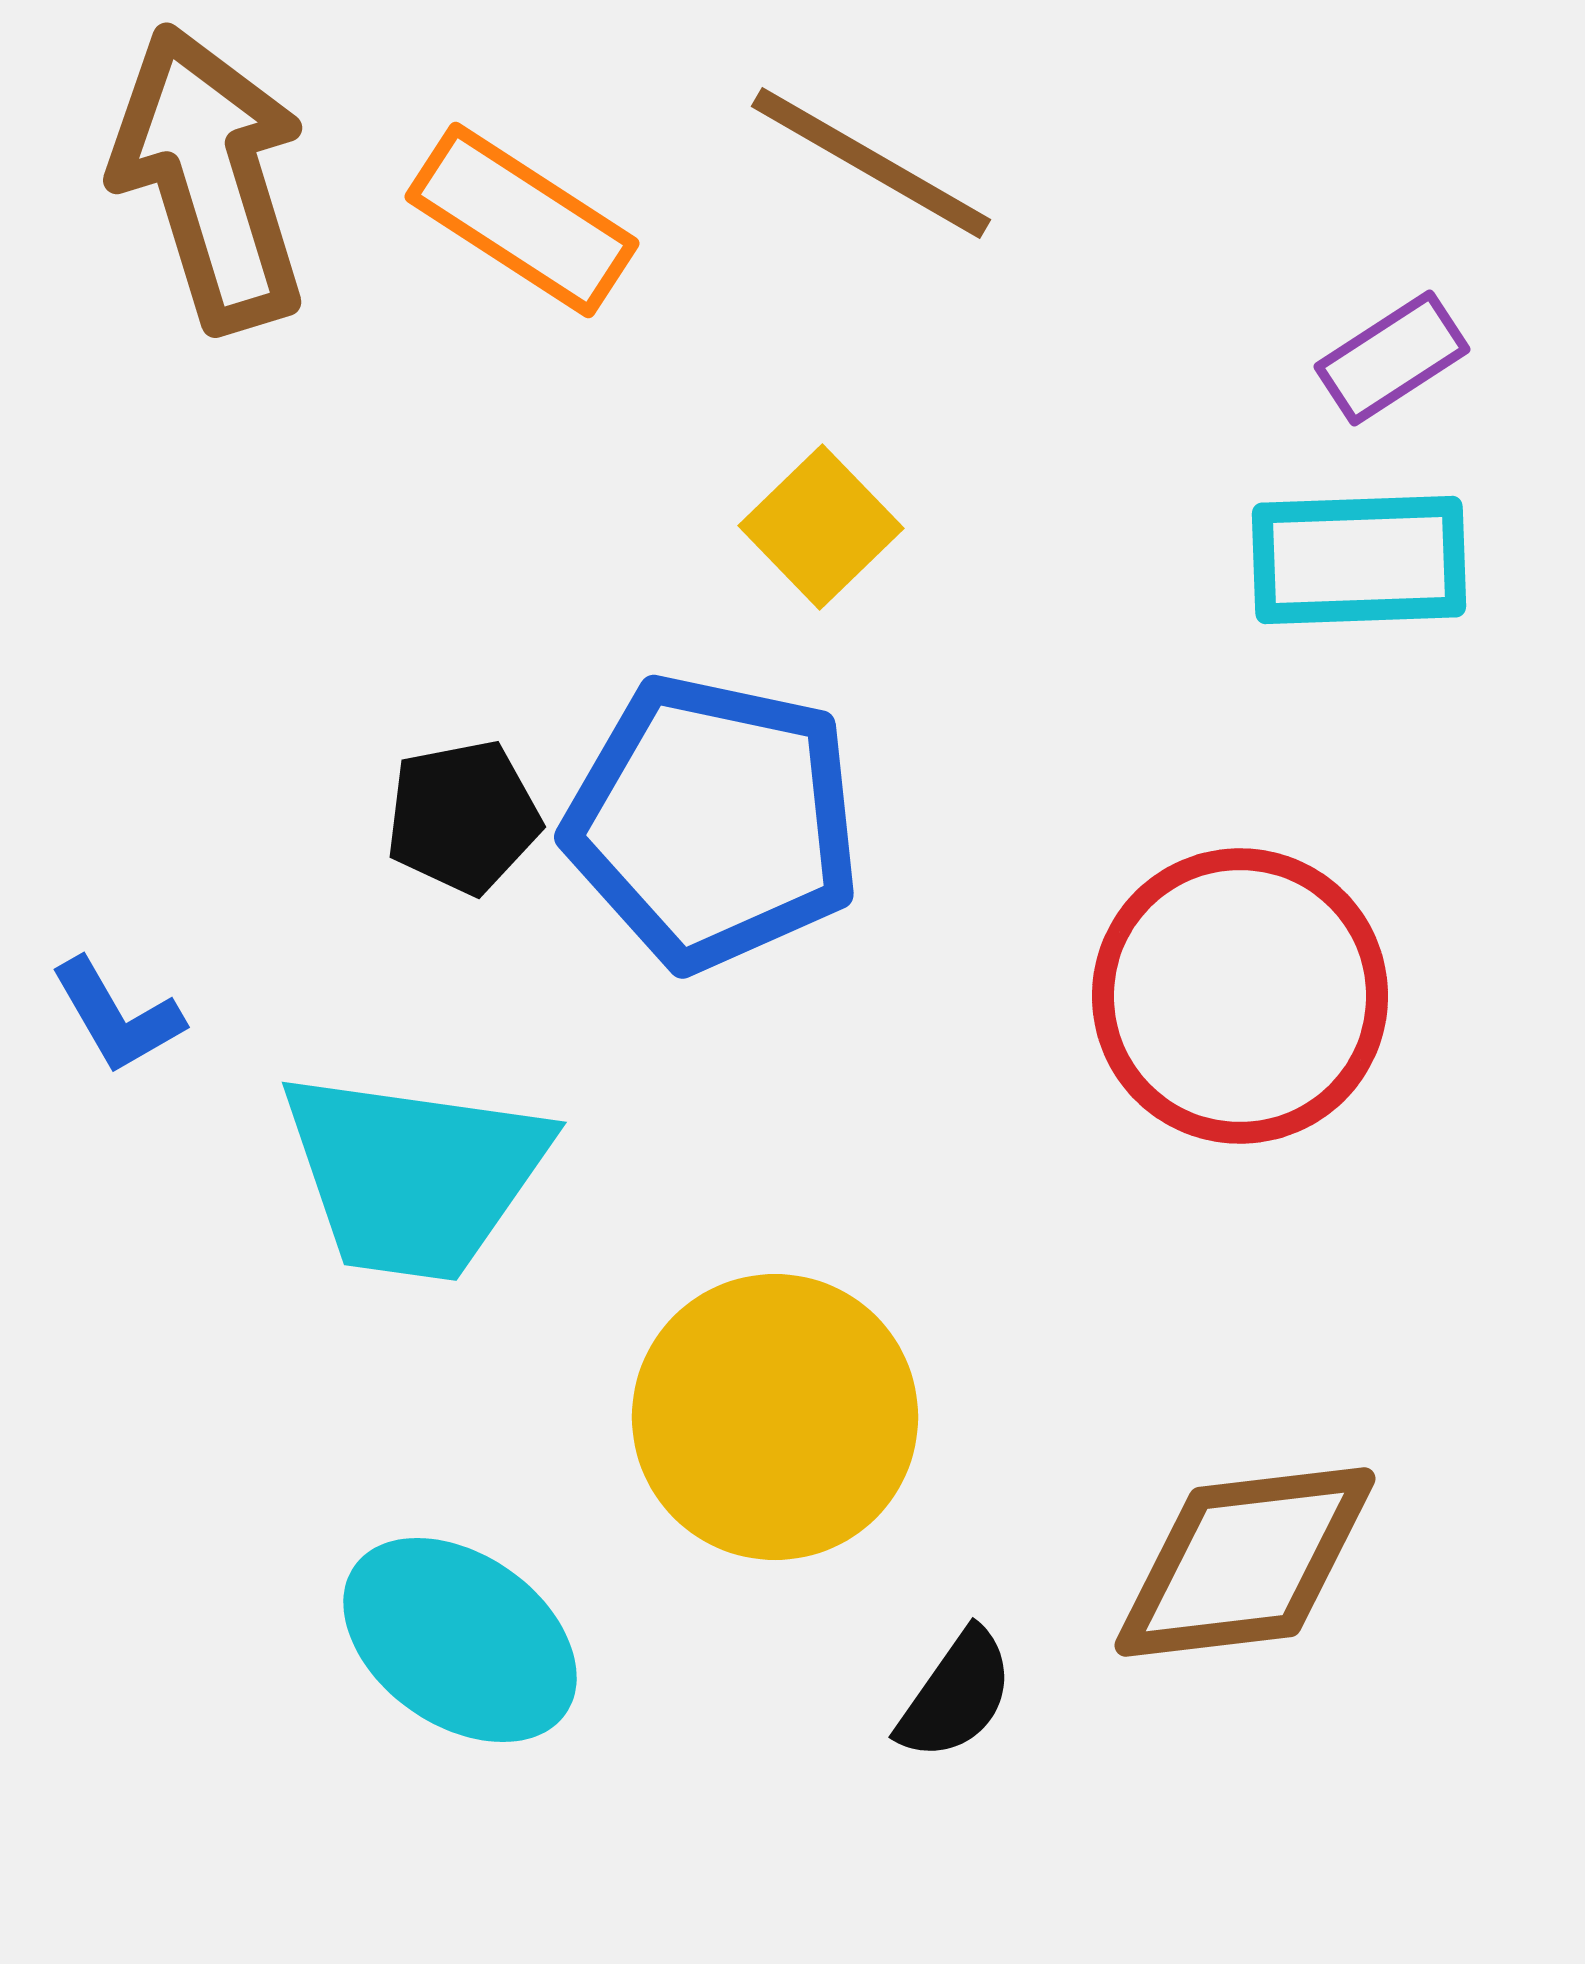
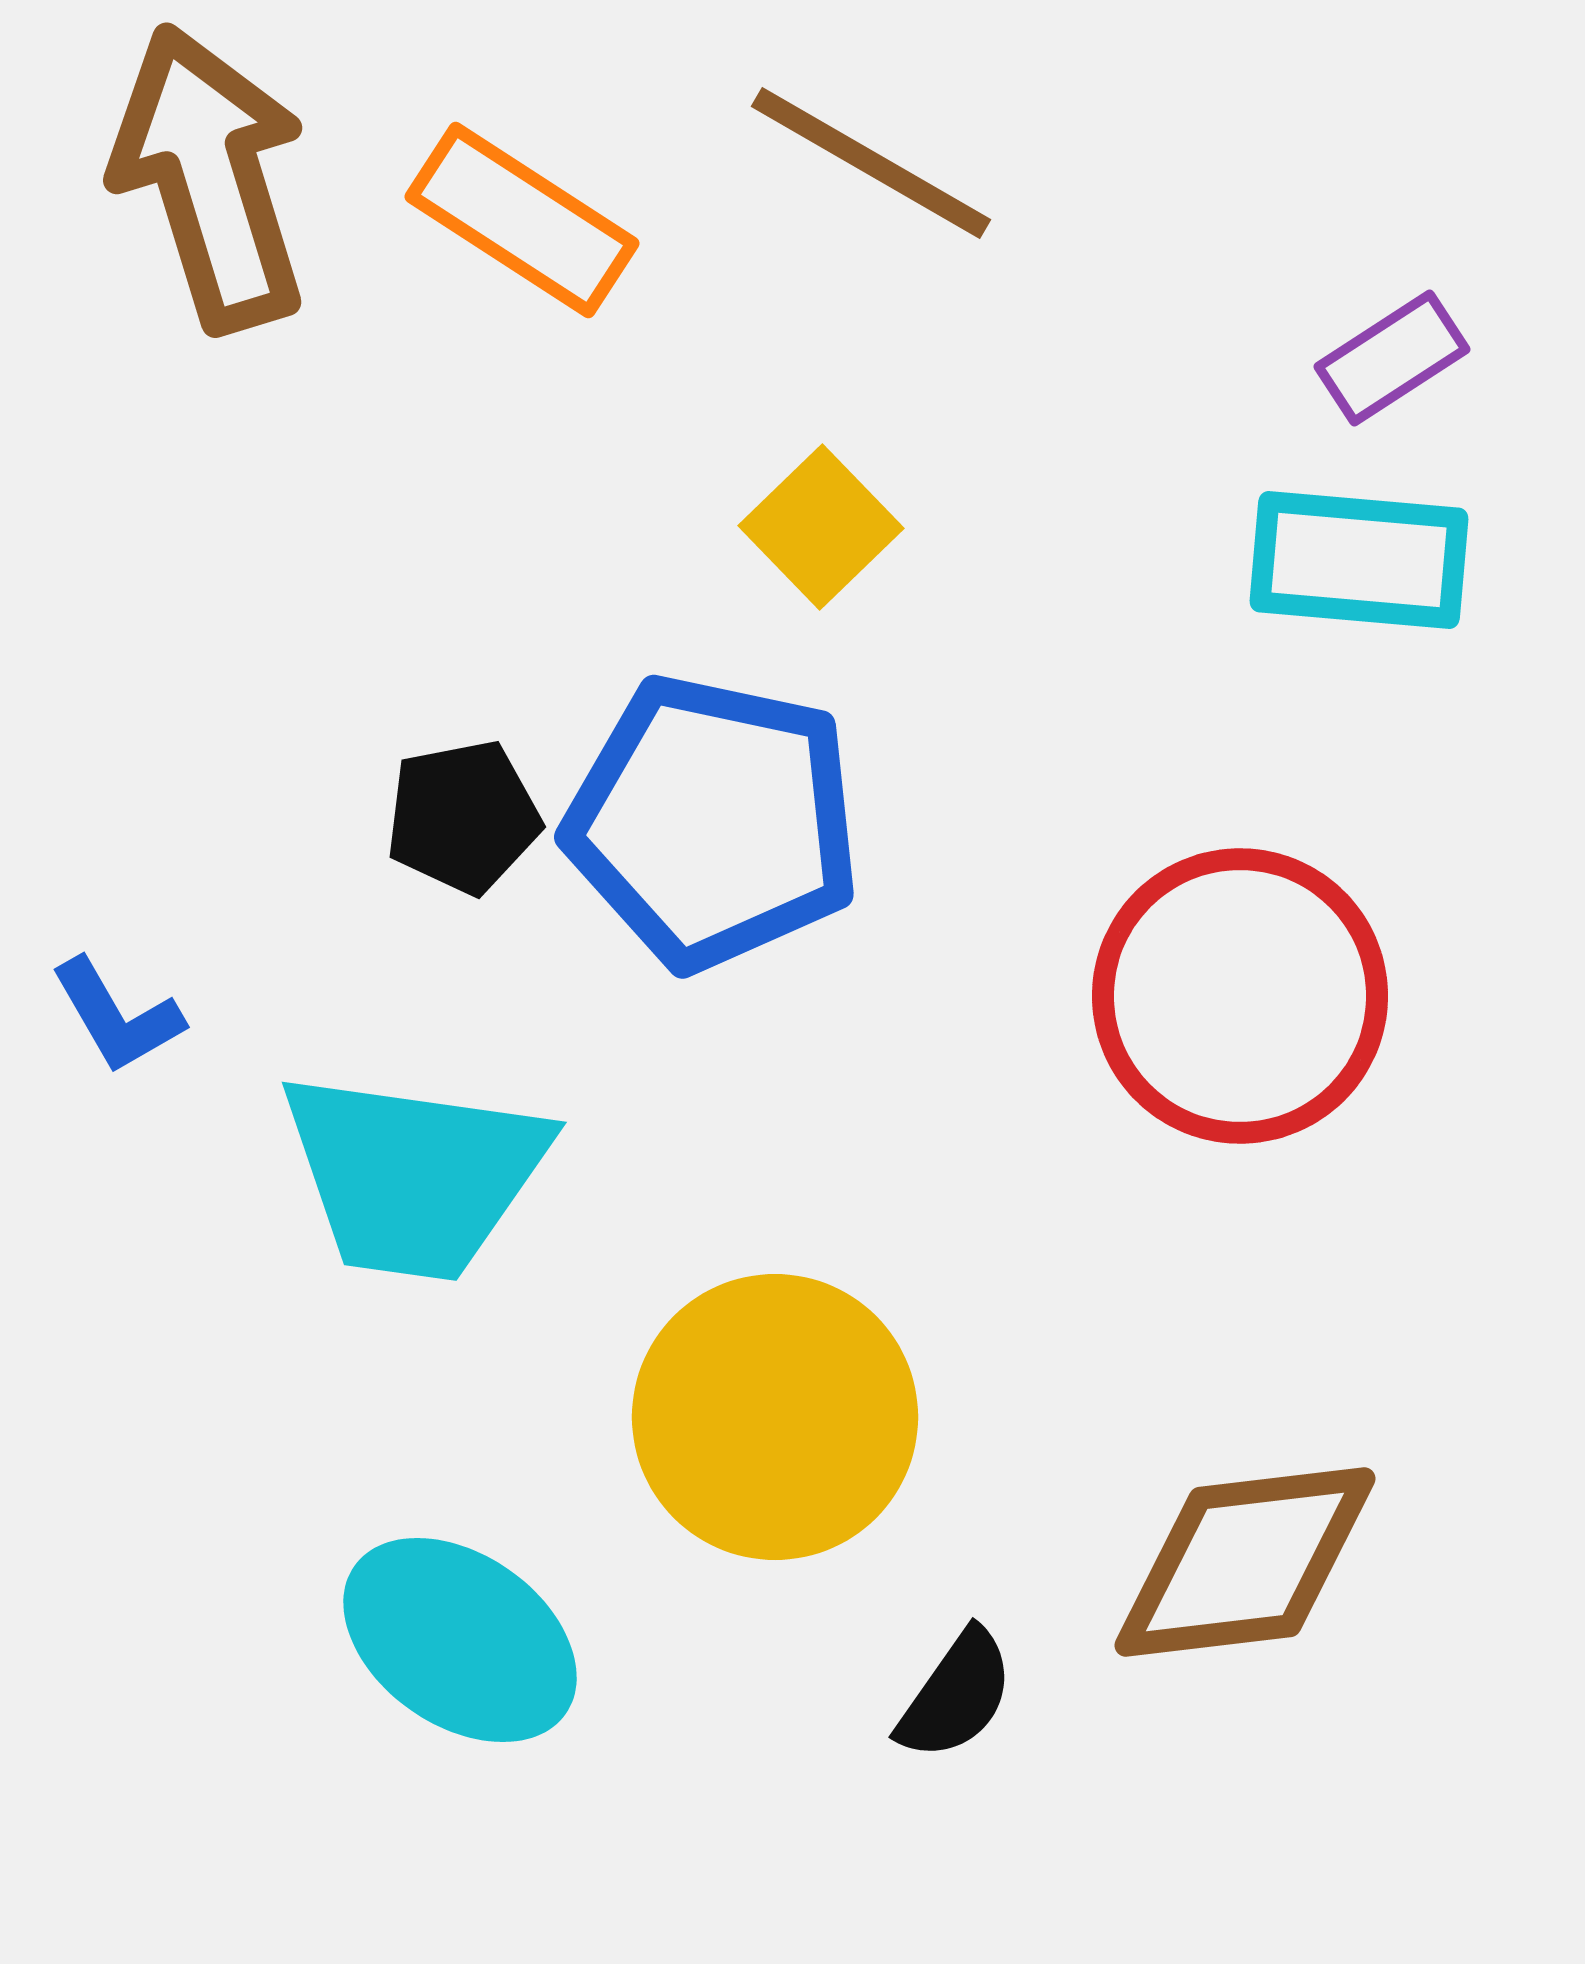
cyan rectangle: rotated 7 degrees clockwise
